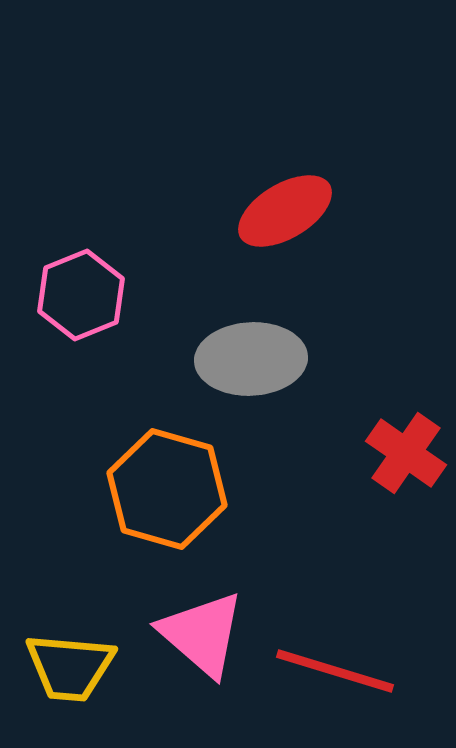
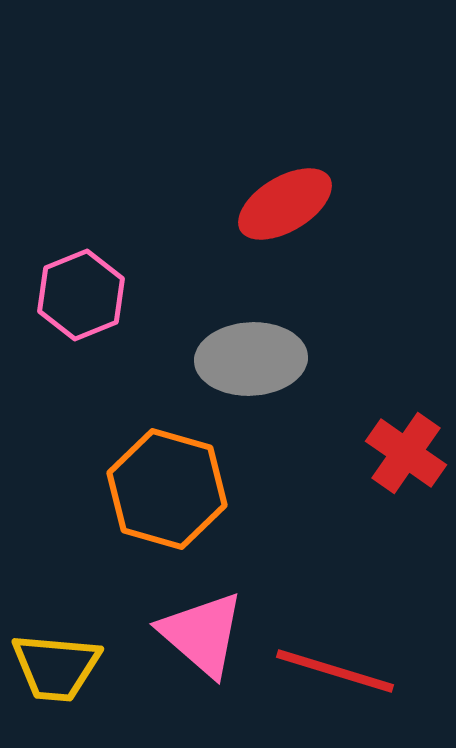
red ellipse: moved 7 px up
yellow trapezoid: moved 14 px left
